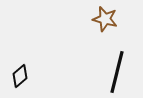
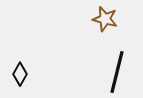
black diamond: moved 2 px up; rotated 20 degrees counterclockwise
